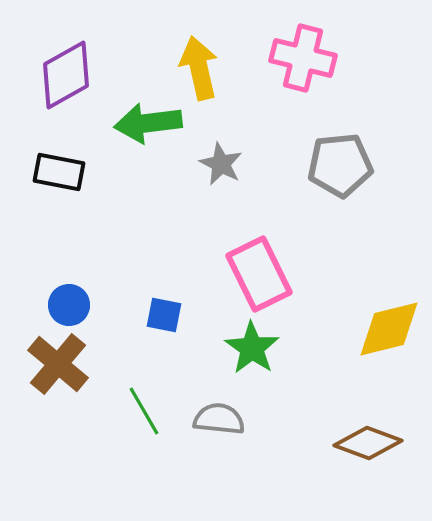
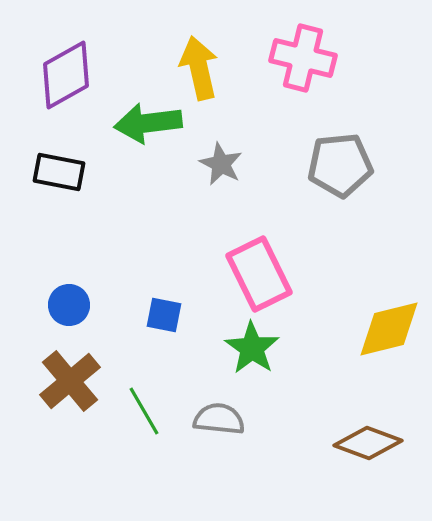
brown cross: moved 12 px right, 17 px down; rotated 10 degrees clockwise
